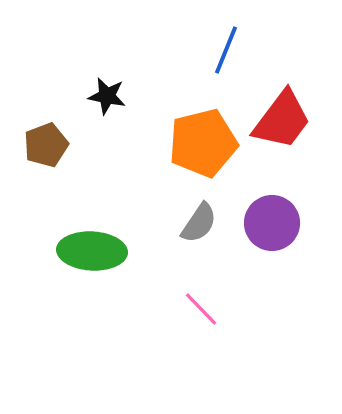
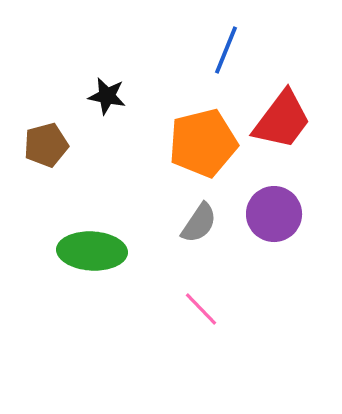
brown pentagon: rotated 6 degrees clockwise
purple circle: moved 2 px right, 9 px up
